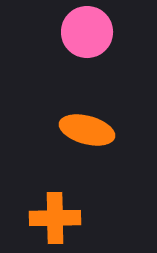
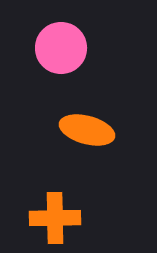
pink circle: moved 26 px left, 16 px down
